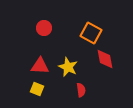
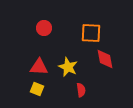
orange square: rotated 25 degrees counterclockwise
red triangle: moved 1 px left, 1 px down
